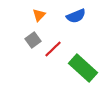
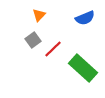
blue semicircle: moved 9 px right, 2 px down
